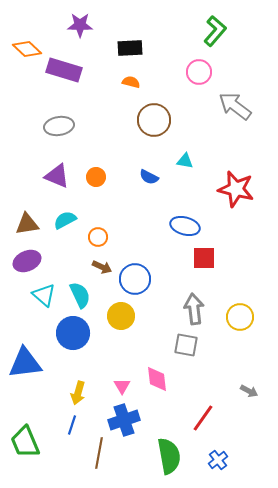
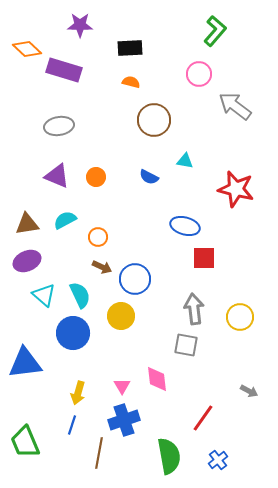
pink circle at (199, 72): moved 2 px down
